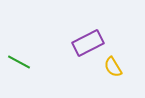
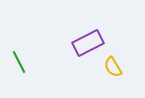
green line: rotated 35 degrees clockwise
